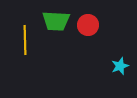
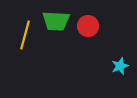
red circle: moved 1 px down
yellow line: moved 5 px up; rotated 16 degrees clockwise
